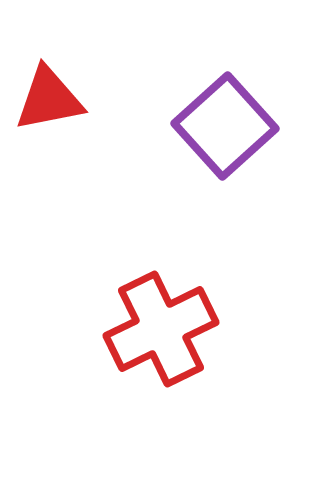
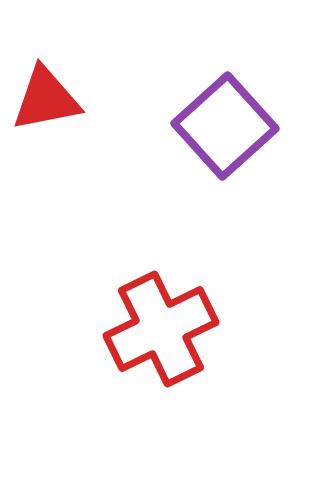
red triangle: moved 3 px left
